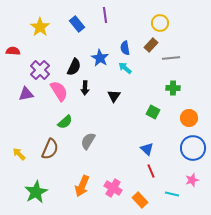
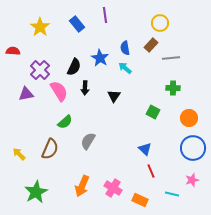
blue triangle: moved 2 px left
orange rectangle: rotated 21 degrees counterclockwise
